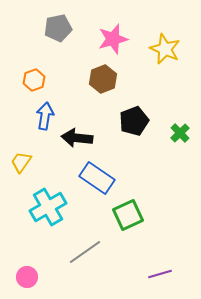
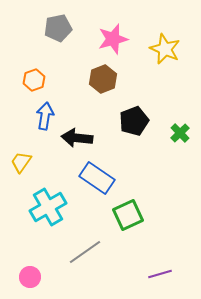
pink circle: moved 3 px right
